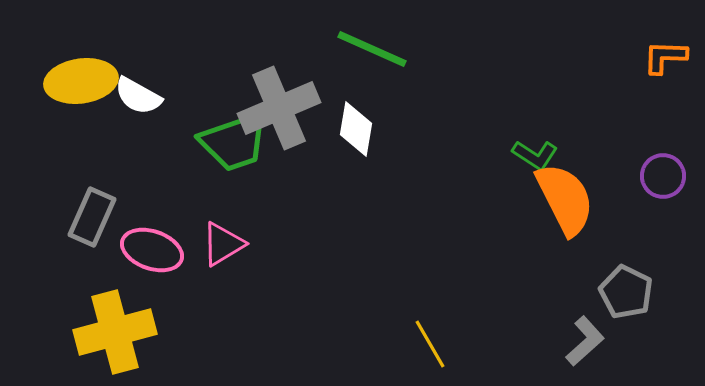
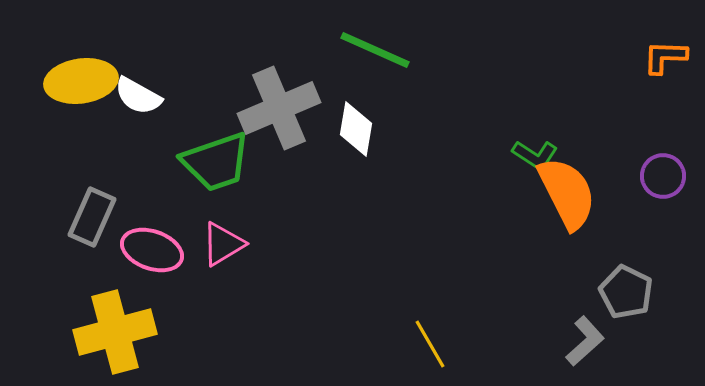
green line: moved 3 px right, 1 px down
green trapezoid: moved 18 px left, 20 px down
orange semicircle: moved 2 px right, 6 px up
